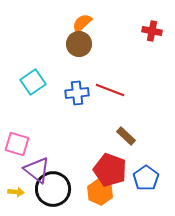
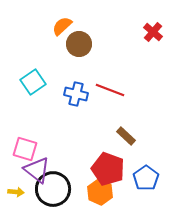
orange semicircle: moved 20 px left, 3 px down
red cross: moved 1 px right, 1 px down; rotated 30 degrees clockwise
blue cross: moved 1 px left, 1 px down; rotated 20 degrees clockwise
pink square: moved 8 px right, 5 px down
red pentagon: moved 2 px left, 1 px up
